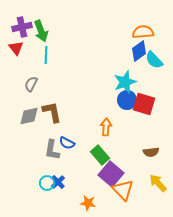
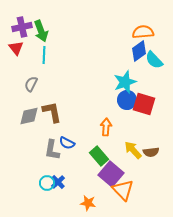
cyan line: moved 2 px left
green rectangle: moved 1 px left, 1 px down
yellow arrow: moved 25 px left, 33 px up
